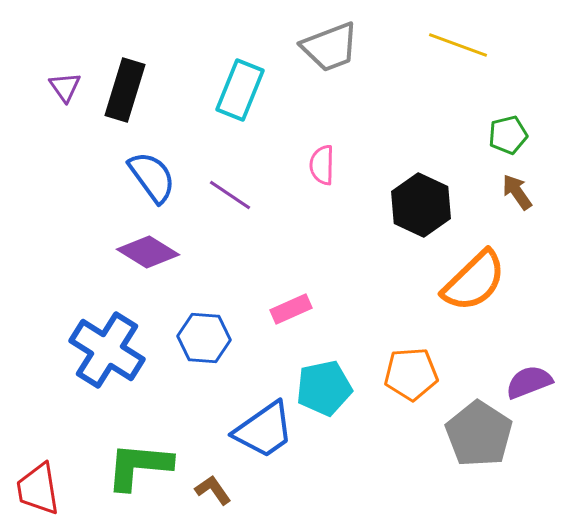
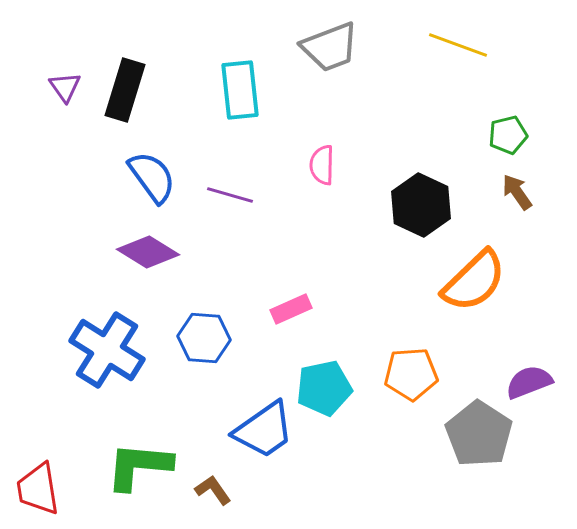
cyan rectangle: rotated 28 degrees counterclockwise
purple line: rotated 18 degrees counterclockwise
